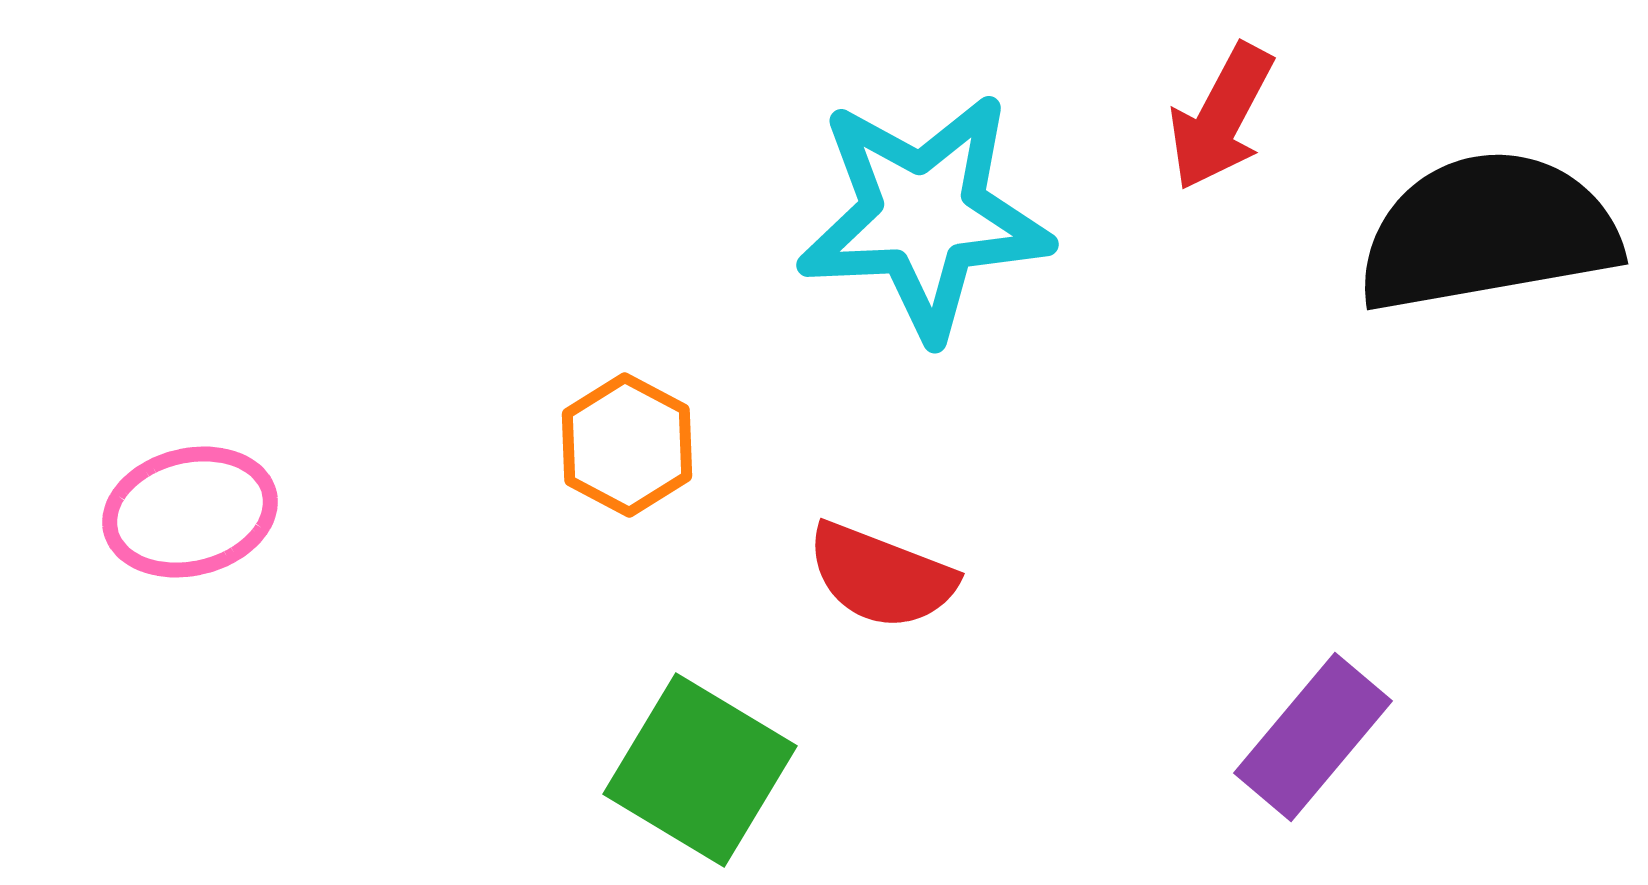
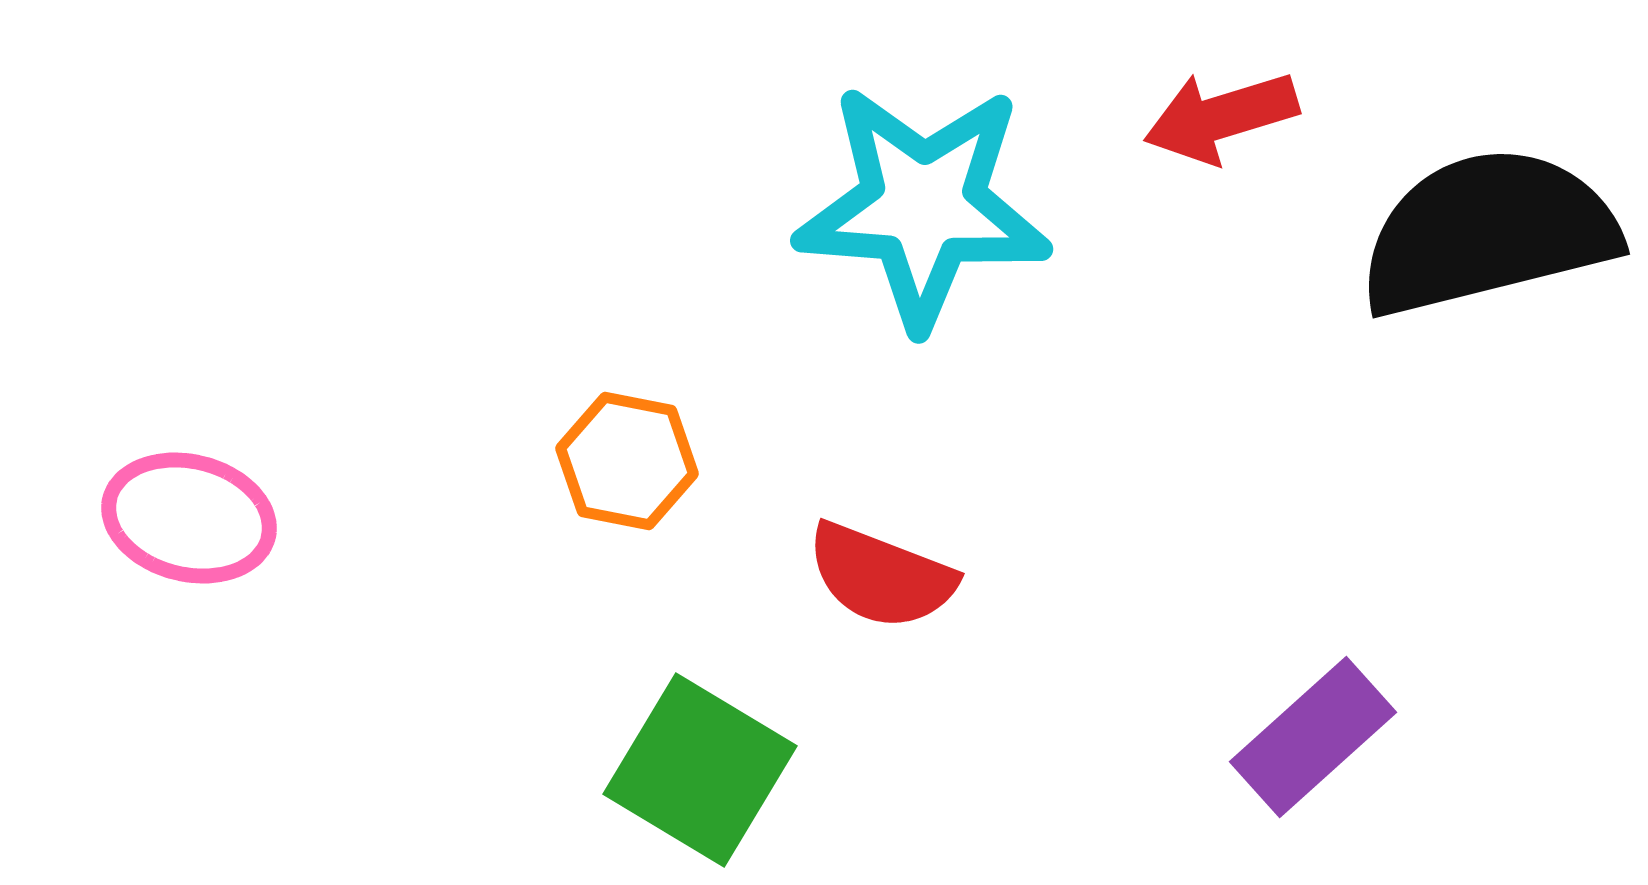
red arrow: rotated 45 degrees clockwise
cyan star: moved 1 px left, 10 px up; rotated 7 degrees clockwise
black semicircle: rotated 4 degrees counterclockwise
orange hexagon: moved 16 px down; rotated 17 degrees counterclockwise
pink ellipse: moved 1 px left, 6 px down; rotated 28 degrees clockwise
purple rectangle: rotated 8 degrees clockwise
